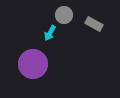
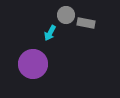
gray circle: moved 2 px right
gray rectangle: moved 8 px left, 1 px up; rotated 18 degrees counterclockwise
